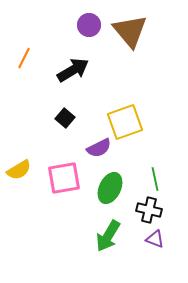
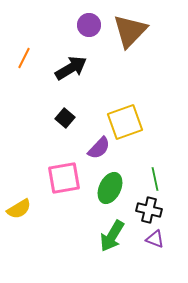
brown triangle: rotated 24 degrees clockwise
black arrow: moved 2 px left, 2 px up
purple semicircle: rotated 20 degrees counterclockwise
yellow semicircle: moved 39 px down
green arrow: moved 4 px right
